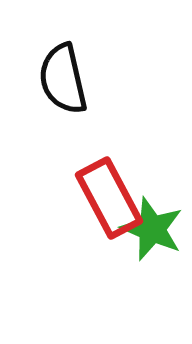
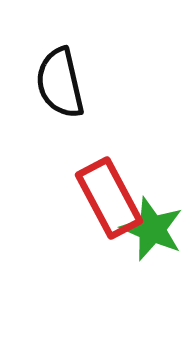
black semicircle: moved 3 px left, 4 px down
